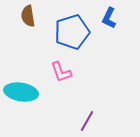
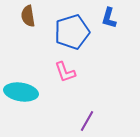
blue L-shape: rotated 10 degrees counterclockwise
pink L-shape: moved 4 px right
